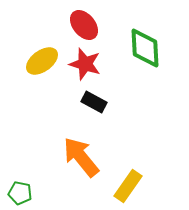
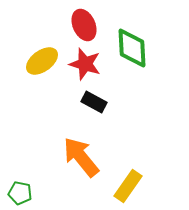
red ellipse: rotated 16 degrees clockwise
green diamond: moved 13 px left
